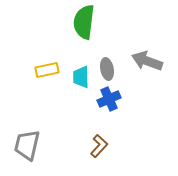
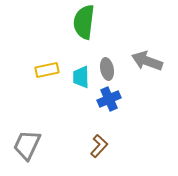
gray trapezoid: rotated 12 degrees clockwise
